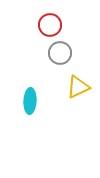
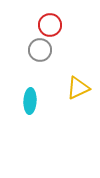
gray circle: moved 20 px left, 3 px up
yellow triangle: moved 1 px down
